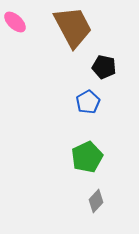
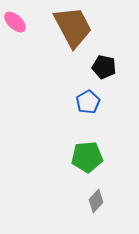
green pentagon: rotated 20 degrees clockwise
